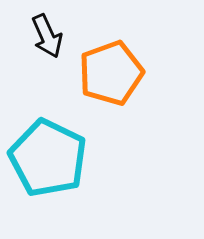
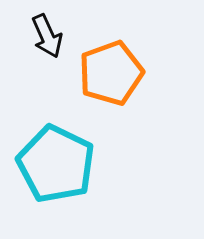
cyan pentagon: moved 8 px right, 6 px down
